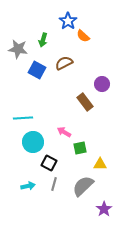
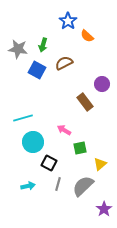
orange semicircle: moved 4 px right
green arrow: moved 5 px down
cyan line: rotated 12 degrees counterclockwise
pink arrow: moved 2 px up
yellow triangle: rotated 40 degrees counterclockwise
gray line: moved 4 px right
